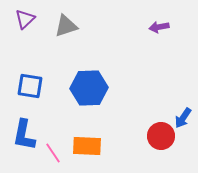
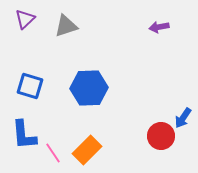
blue square: rotated 8 degrees clockwise
blue L-shape: rotated 16 degrees counterclockwise
orange rectangle: moved 4 px down; rotated 48 degrees counterclockwise
